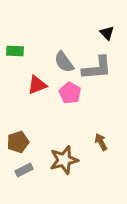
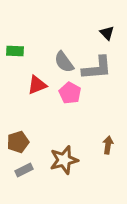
brown arrow: moved 7 px right, 3 px down; rotated 36 degrees clockwise
